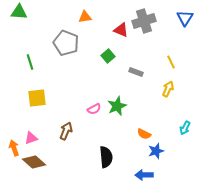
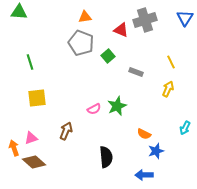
gray cross: moved 1 px right, 1 px up
gray pentagon: moved 15 px right
